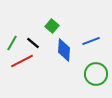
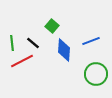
green line: rotated 35 degrees counterclockwise
